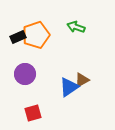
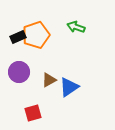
purple circle: moved 6 px left, 2 px up
brown triangle: moved 33 px left
